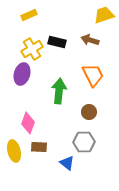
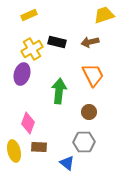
brown arrow: moved 2 px down; rotated 30 degrees counterclockwise
